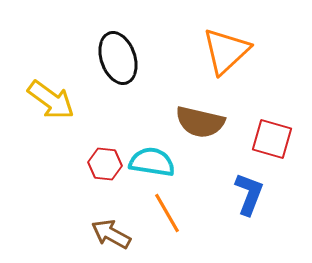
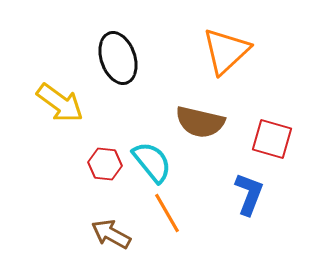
yellow arrow: moved 9 px right, 3 px down
cyan semicircle: rotated 42 degrees clockwise
